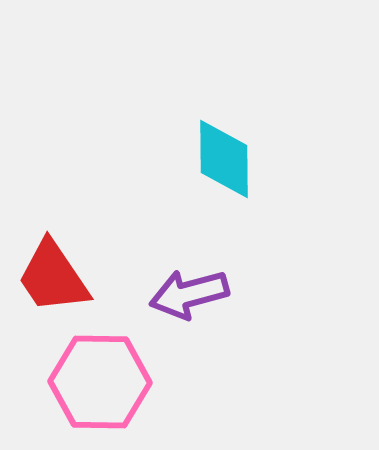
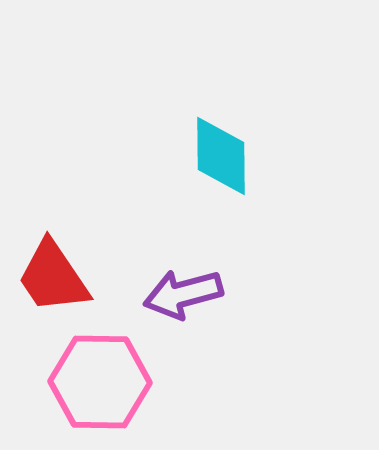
cyan diamond: moved 3 px left, 3 px up
purple arrow: moved 6 px left
